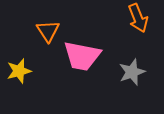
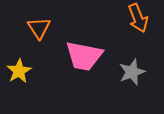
orange triangle: moved 9 px left, 3 px up
pink trapezoid: moved 2 px right
yellow star: rotated 15 degrees counterclockwise
